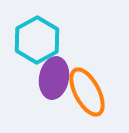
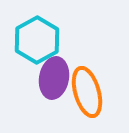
orange ellipse: rotated 12 degrees clockwise
